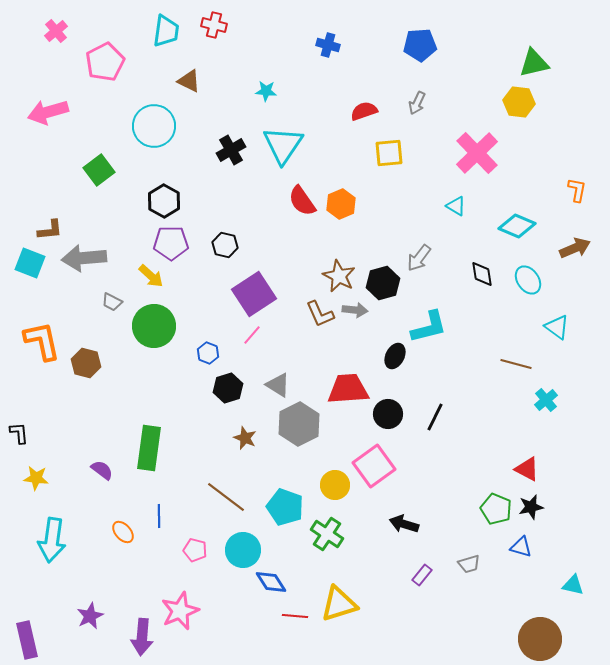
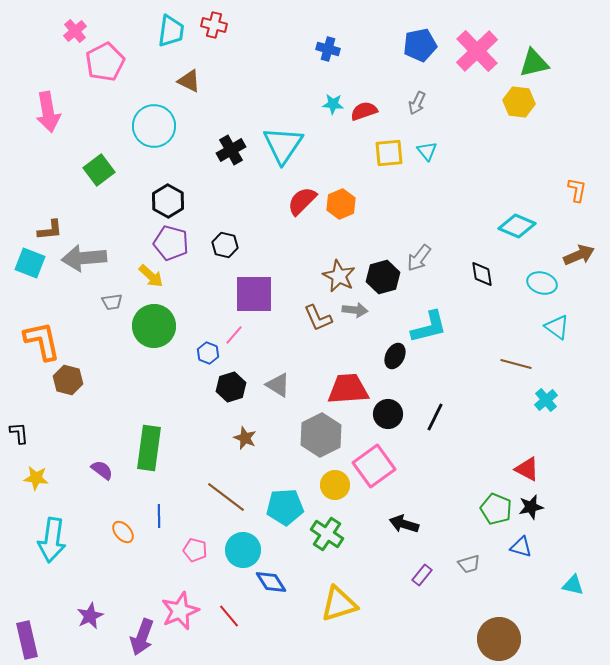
pink cross at (56, 31): moved 19 px right
cyan trapezoid at (166, 31): moved 5 px right
blue cross at (328, 45): moved 4 px down
blue pentagon at (420, 45): rotated 8 degrees counterclockwise
cyan star at (266, 91): moved 67 px right, 13 px down
pink arrow at (48, 112): rotated 84 degrees counterclockwise
pink cross at (477, 153): moved 102 px up
black hexagon at (164, 201): moved 4 px right
red semicircle at (302, 201): rotated 80 degrees clockwise
cyan triangle at (456, 206): moved 29 px left, 55 px up; rotated 20 degrees clockwise
purple pentagon at (171, 243): rotated 16 degrees clockwise
brown arrow at (575, 248): moved 4 px right, 7 px down
cyan ellipse at (528, 280): moved 14 px right, 3 px down; rotated 40 degrees counterclockwise
black hexagon at (383, 283): moved 6 px up
purple square at (254, 294): rotated 33 degrees clockwise
gray trapezoid at (112, 302): rotated 35 degrees counterclockwise
brown L-shape at (320, 314): moved 2 px left, 4 px down
pink line at (252, 335): moved 18 px left
brown hexagon at (86, 363): moved 18 px left, 17 px down
black hexagon at (228, 388): moved 3 px right, 1 px up
gray hexagon at (299, 424): moved 22 px right, 11 px down
cyan pentagon at (285, 507): rotated 24 degrees counterclockwise
red line at (295, 616): moved 66 px left; rotated 45 degrees clockwise
purple arrow at (142, 637): rotated 15 degrees clockwise
brown circle at (540, 639): moved 41 px left
